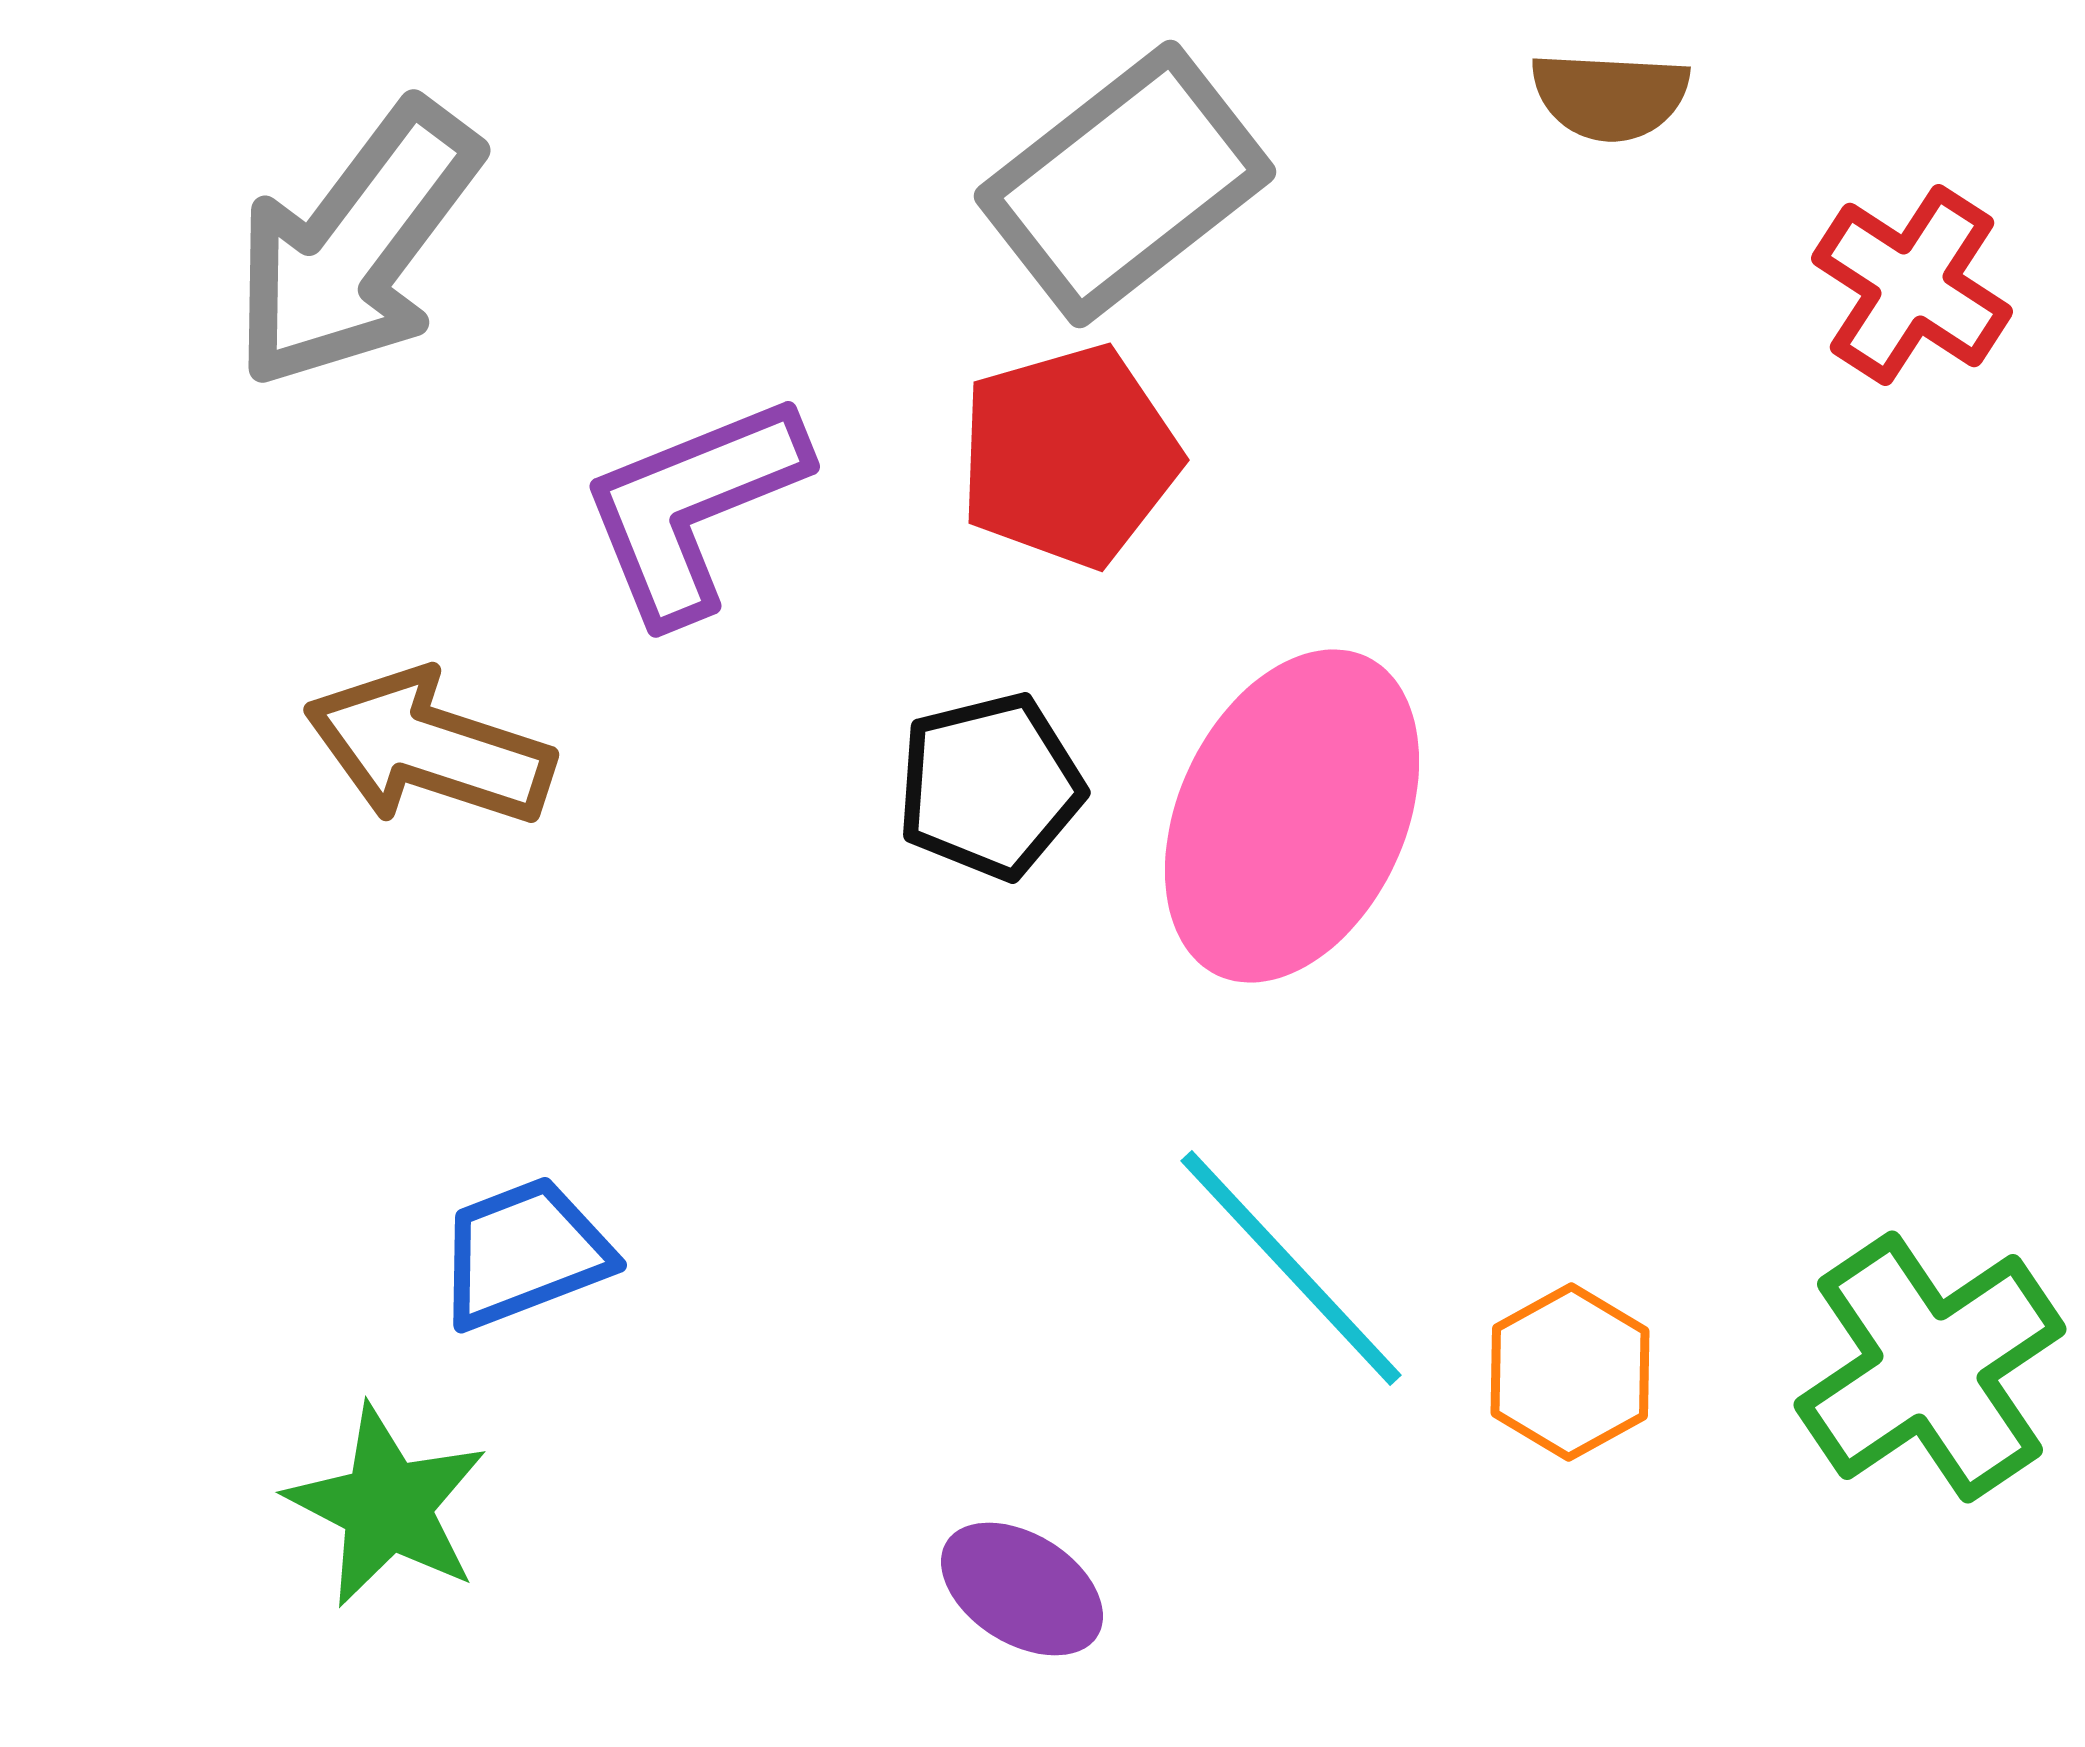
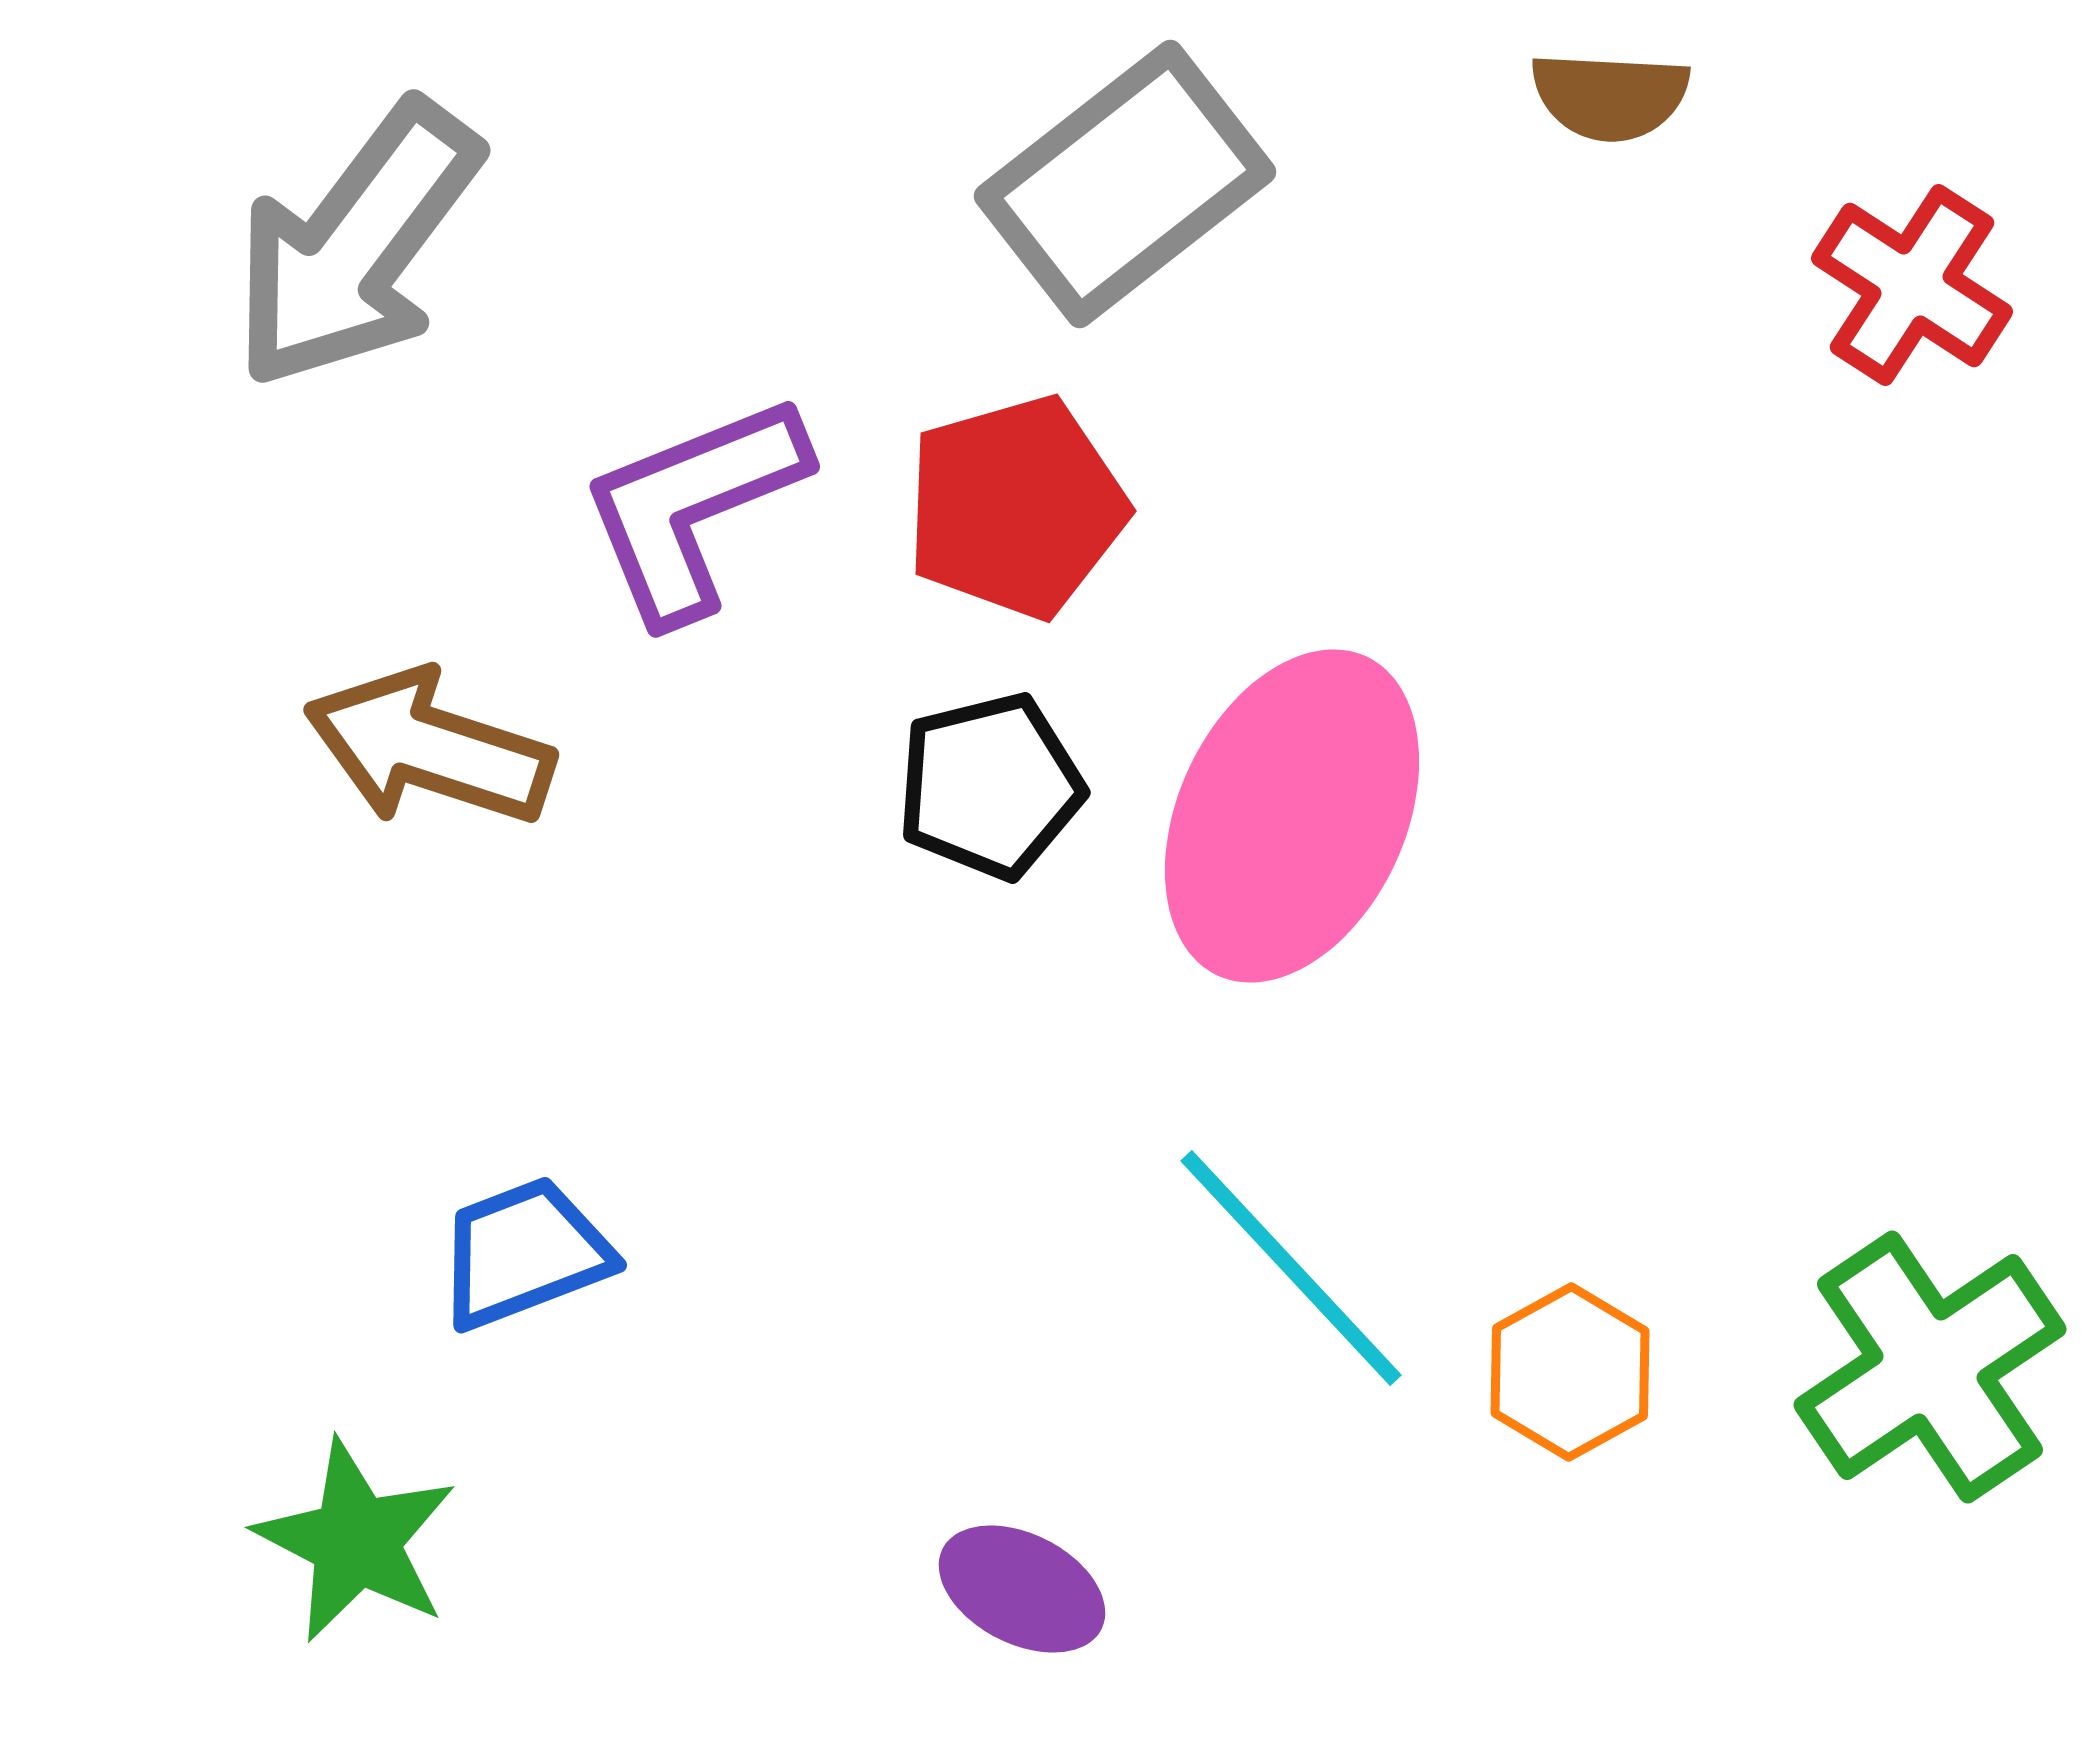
red pentagon: moved 53 px left, 51 px down
green star: moved 31 px left, 35 px down
purple ellipse: rotated 5 degrees counterclockwise
